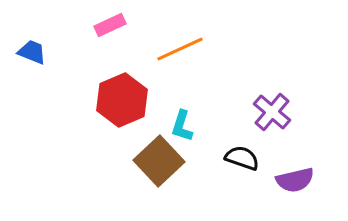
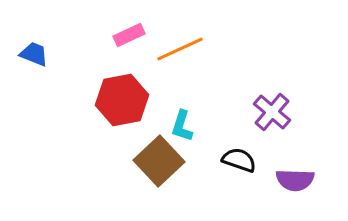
pink rectangle: moved 19 px right, 10 px down
blue trapezoid: moved 2 px right, 2 px down
red hexagon: rotated 12 degrees clockwise
black semicircle: moved 3 px left, 2 px down
purple semicircle: rotated 15 degrees clockwise
